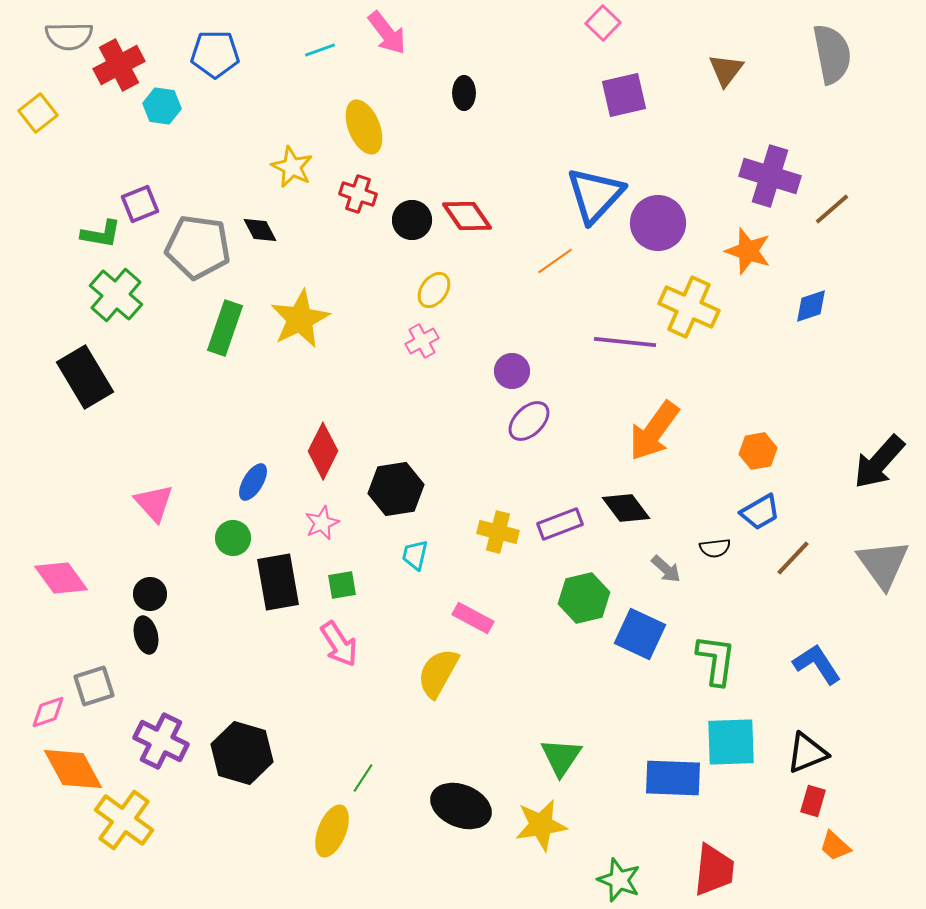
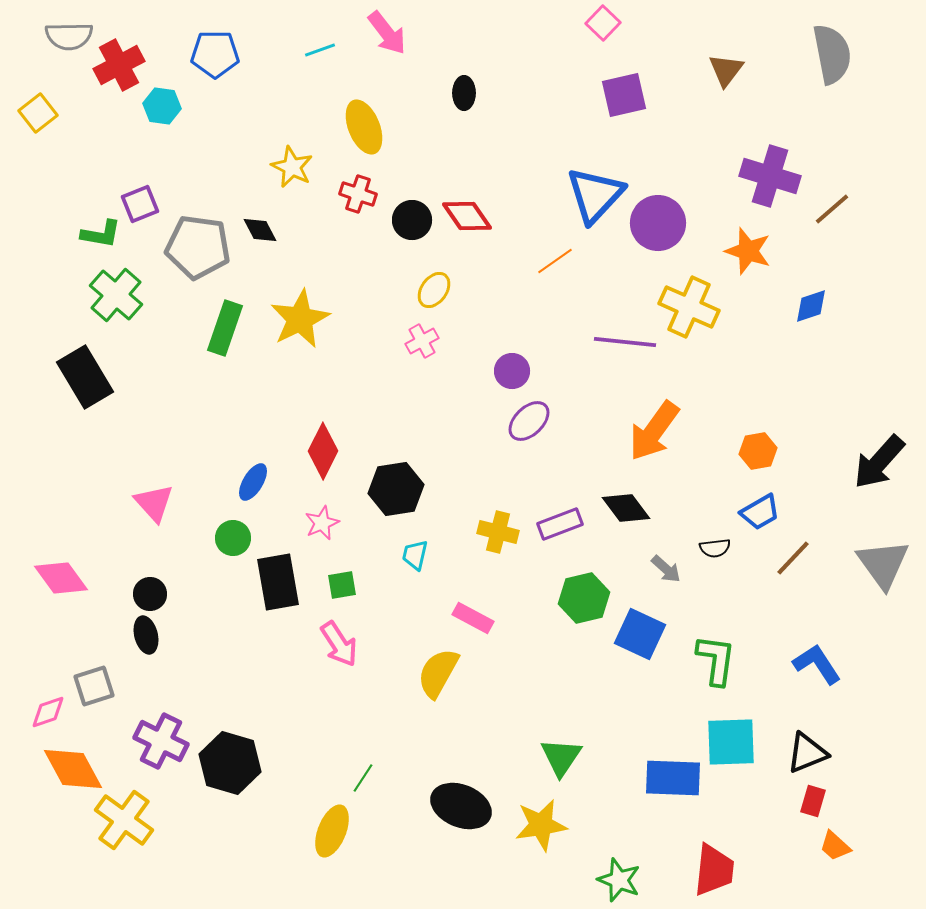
black hexagon at (242, 753): moved 12 px left, 10 px down
